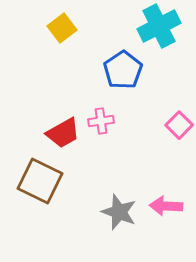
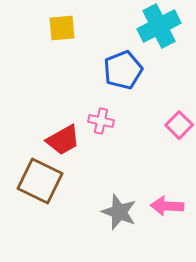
yellow square: rotated 32 degrees clockwise
blue pentagon: rotated 12 degrees clockwise
pink cross: rotated 20 degrees clockwise
red trapezoid: moved 7 px down
pink arrow: moved 1 px right
